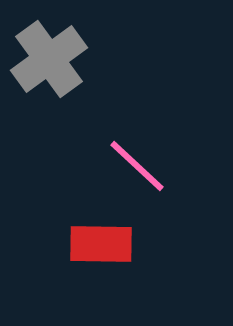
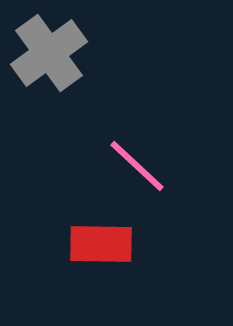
gray cross: moved 6 px up
